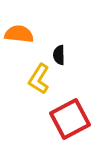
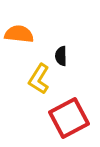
black semicircle: moved 2 px right, 1 px down
red square: moved 1 px left, 1 px up
